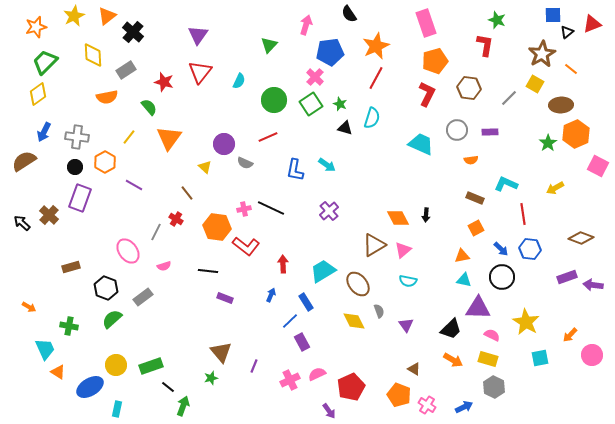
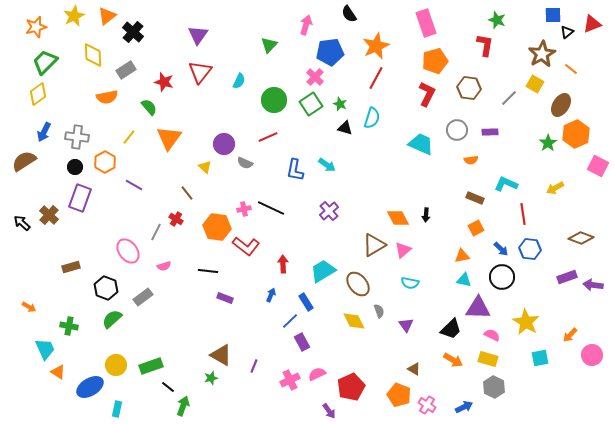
brown ellipse at (561, 105): rotated 55 degrees counterclockwise
cyan semicircle at (408, 281): moved 2 px right, 2 px down
brown triangle at (221, 352): moved 3 px down; rotated 20 degrees counterclockwise
